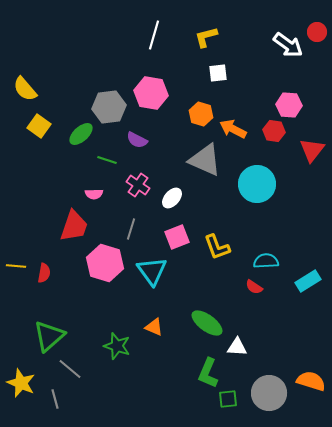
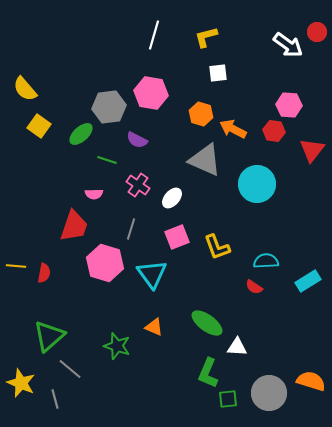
cyan triangle at (152, 271): moved 3 px down
